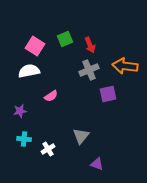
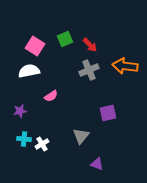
red arrow: rotated 21 degrees counterclockwise
purple square: moved 19 px down
white cross: moved 6 px left, 5 px up
